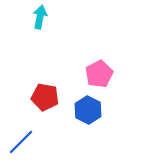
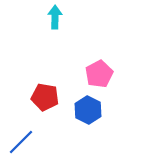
cyan arrow: moved 15 px right; rotated 10 degrees counterclockwise
